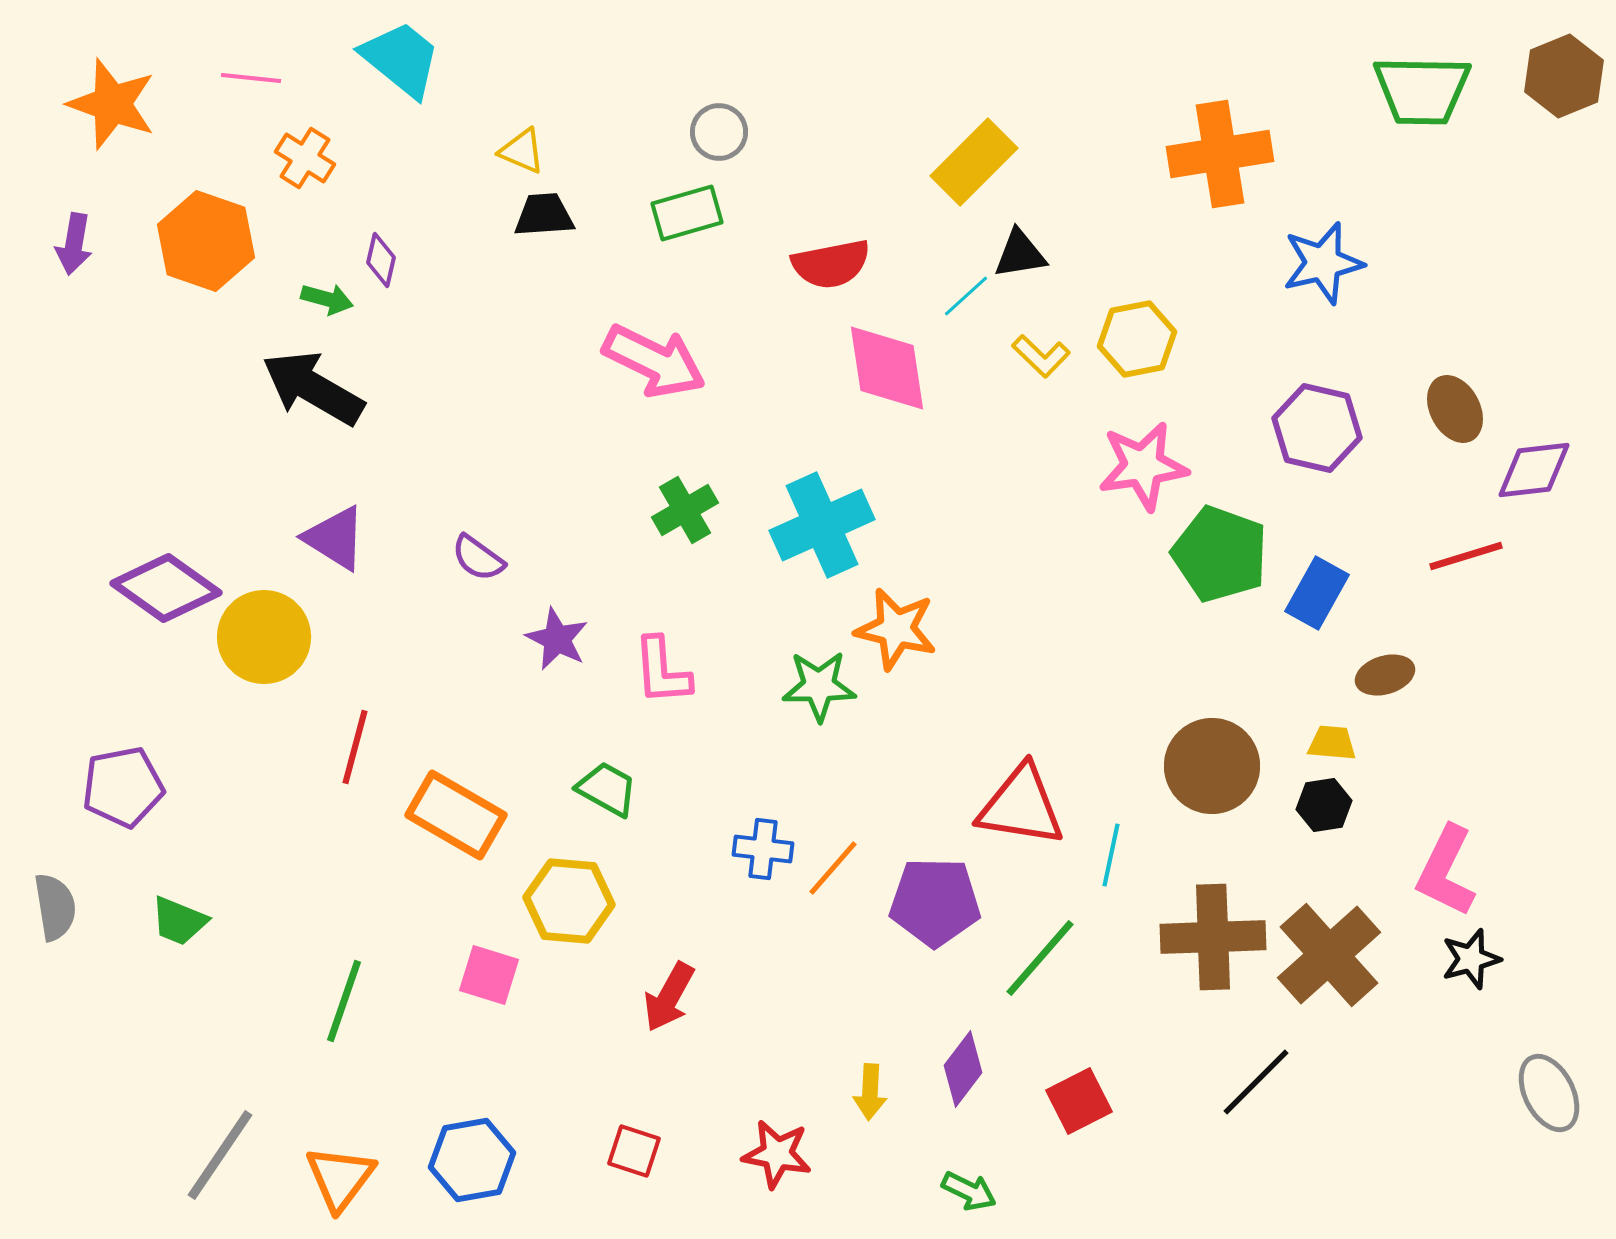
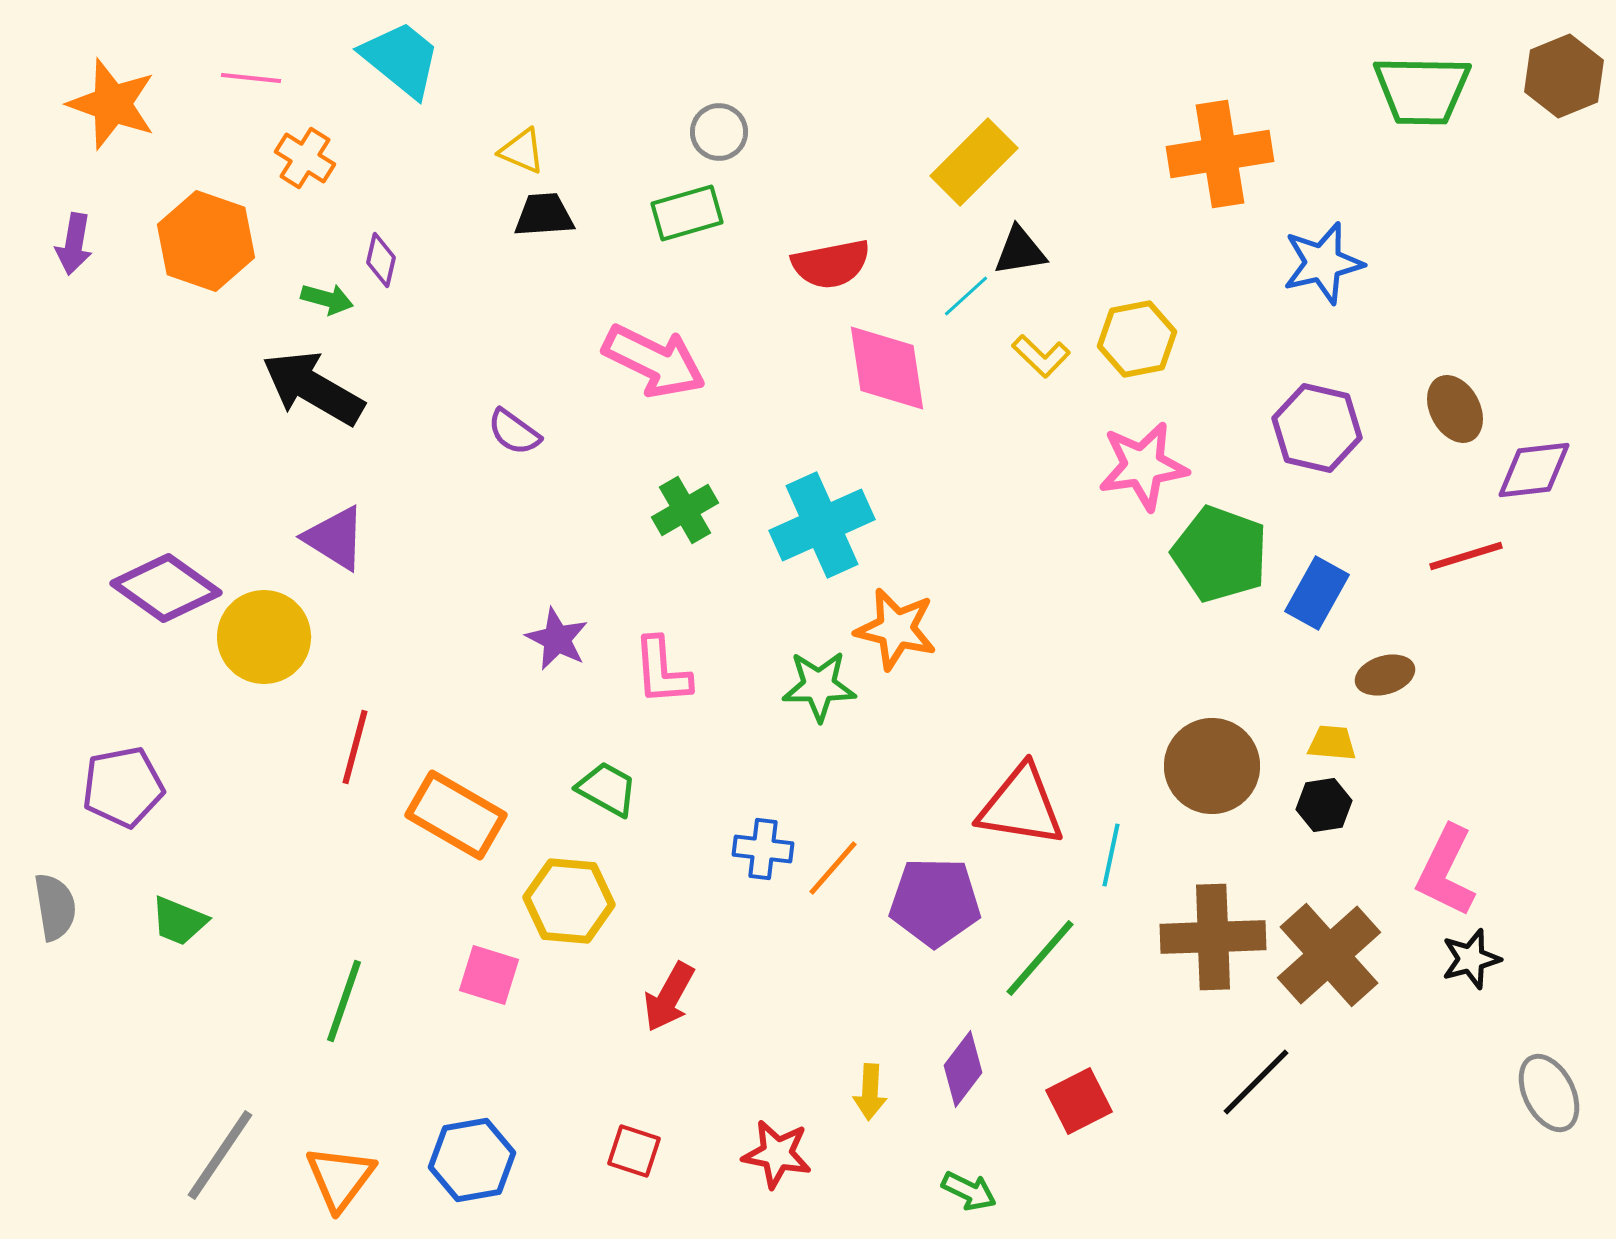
black triangle at (1020, 254): moved 3 px up
purple semicircle at (478, 558): moved 36 px right, 126 px up
